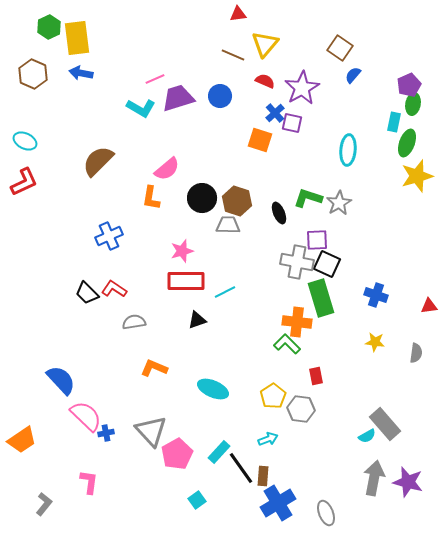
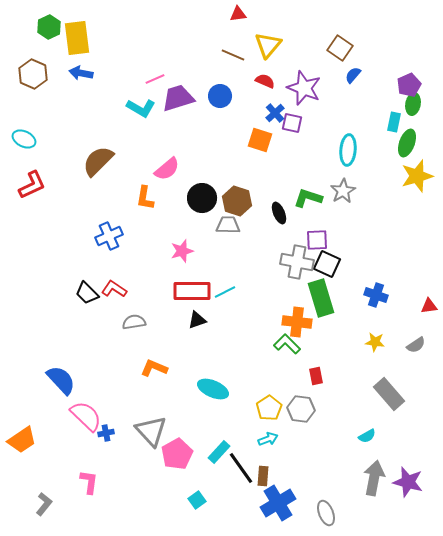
yellow triangle at (265, 44): moved 3 px right, 1 px down
purple star at (302, 88): moved 2 px right; rotated 20 degrees counterclockwise
cyan ellipse at (25, 141): moved 1 px left, 2 px up
red L-shape at (24, 182): moved 8 px right, 3 px down
orange L-shape at (151, 198): moved 6 px left
gray star at (339, 203): moved 4 px right, 12 px up
red rectangle at (186, 281): moved 6 px right, 10 px down
gray semicircle at (416, 353): moved 8 px up; rotated 48 degrees clockwise
yellow pentagon at (273, 396): moved 4 px left, 12 px down
gray rectangle at (385, 424): moved 4 px right, 30 px up
